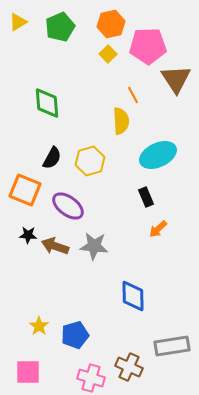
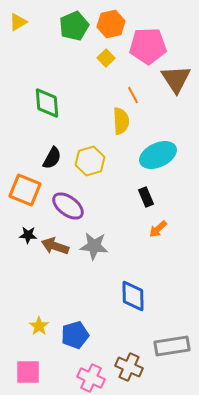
green pentagon: moved 14 px right, 1 px up
yellow square: moved 2 px left, 4 px down
pink cross: rotated 8 degrees clockwise
